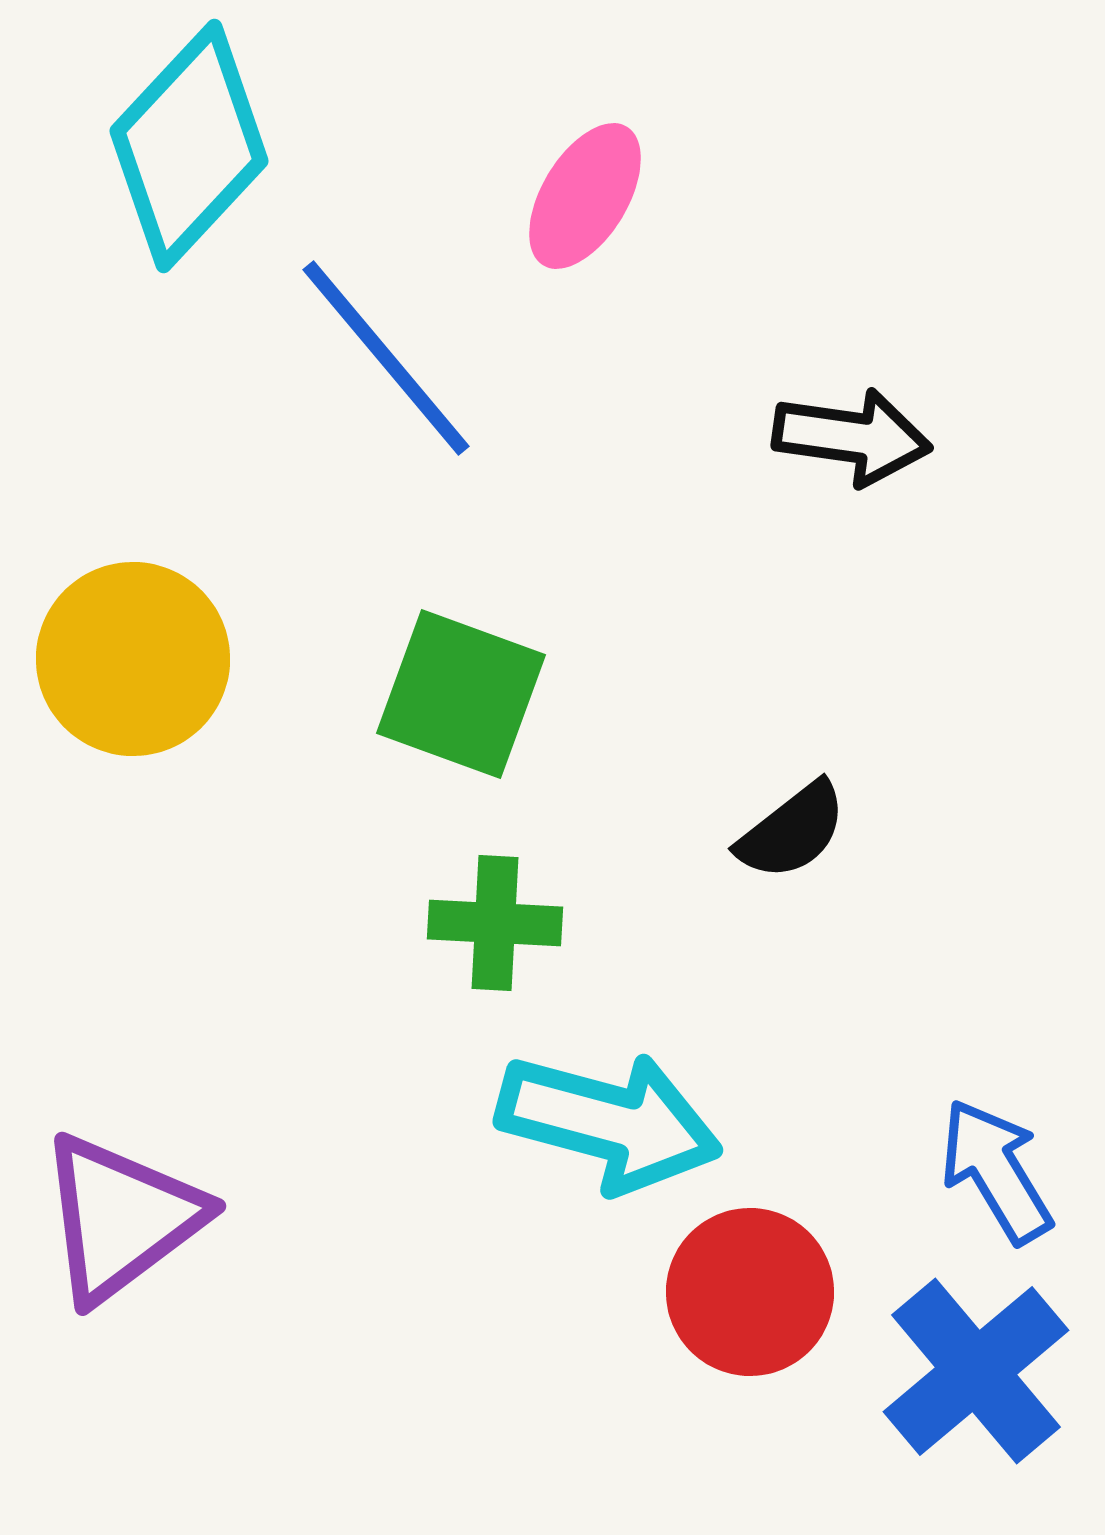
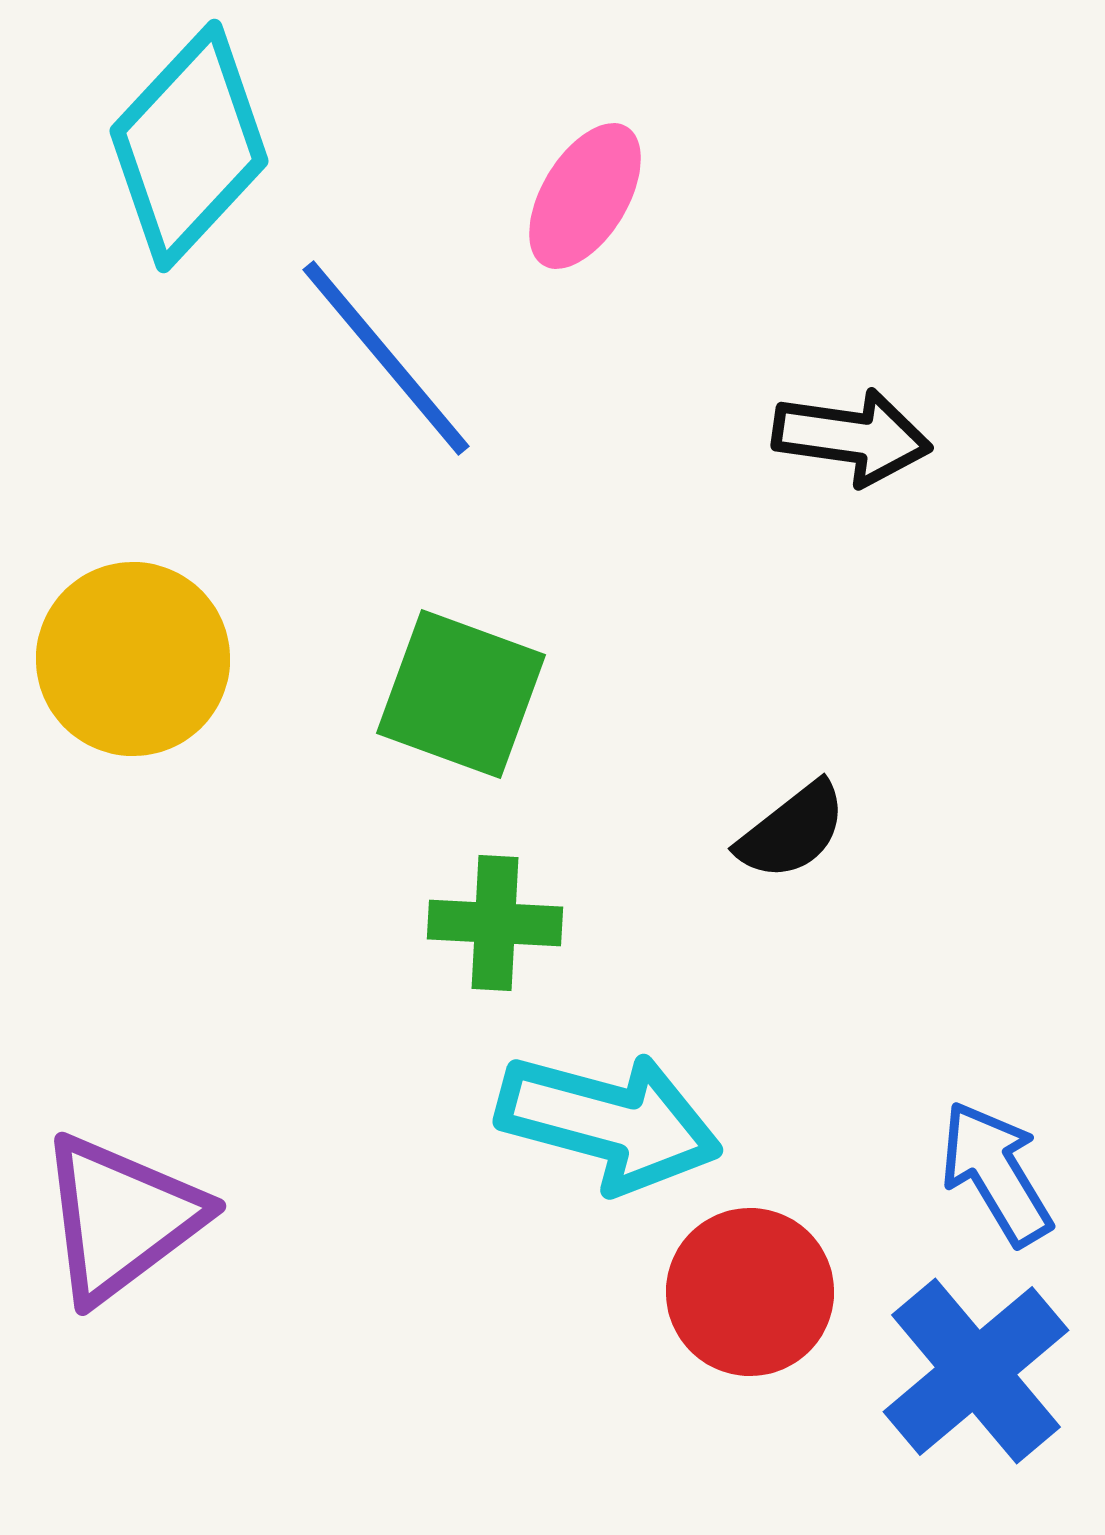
blue arrow: moved 2 px down
